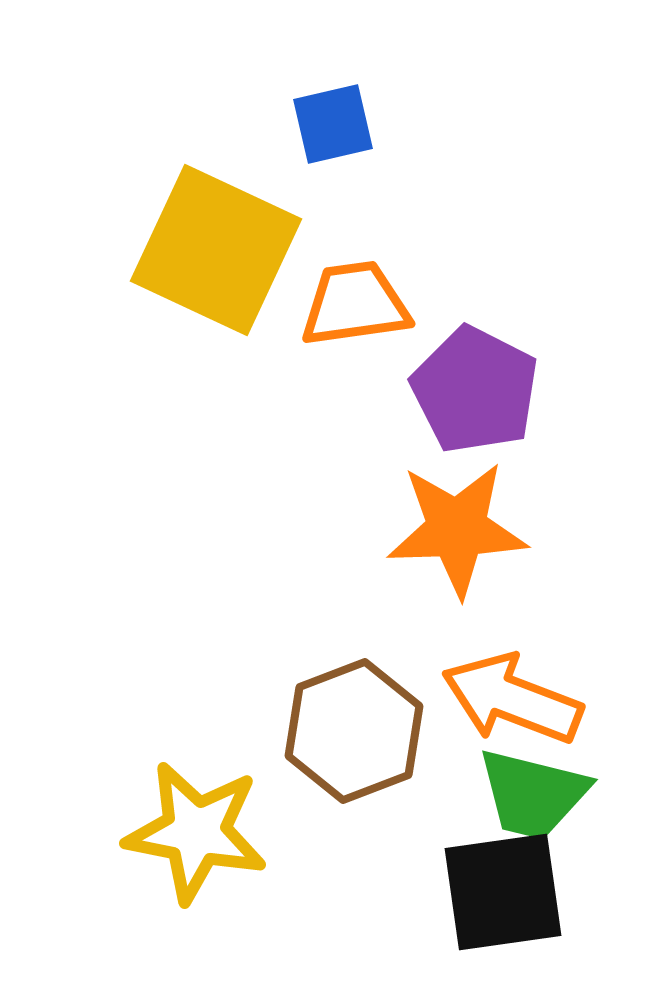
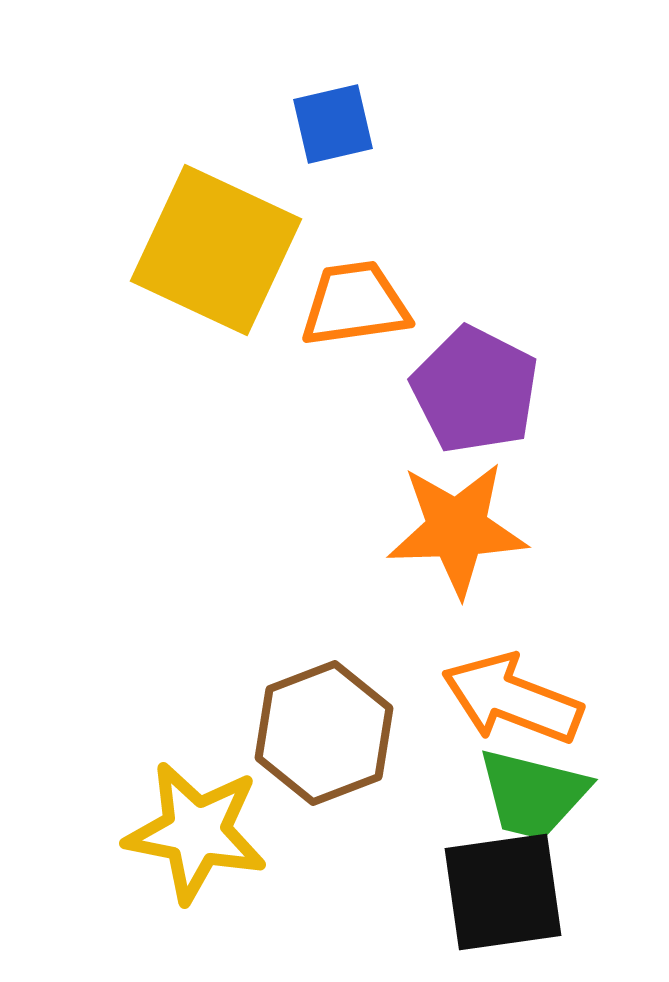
brown hexagon: moved 30 px left, 2 px down
